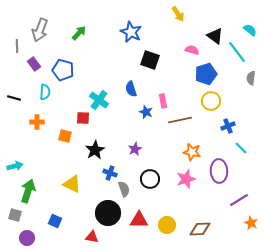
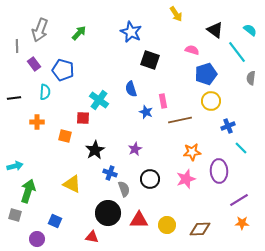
yellow arrow at (178, 14): moved 2 px left
black triangle at (215, 36): moved 6 px up
black line at (14, 98): rotated 24 degrees counterclockwise
orange star at (192, 152): rotated 18 degrees counterclockwise
orange star at (251, 223): moved 9 px left; rotated 24 degrees counterclockwise
purple circle at (27, 238): moved 10 px right, 1 px down
